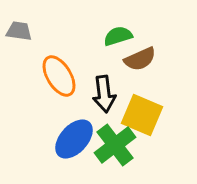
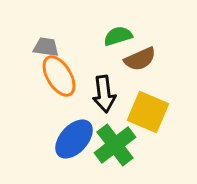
gray trapezoid: moved 27 px right, 16 px down
yellow square: moved 6 px right, 3 px up
